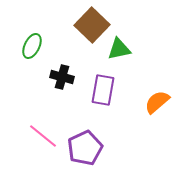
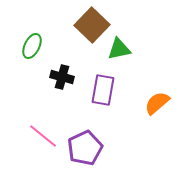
orange semicircle: moved 1 px down
